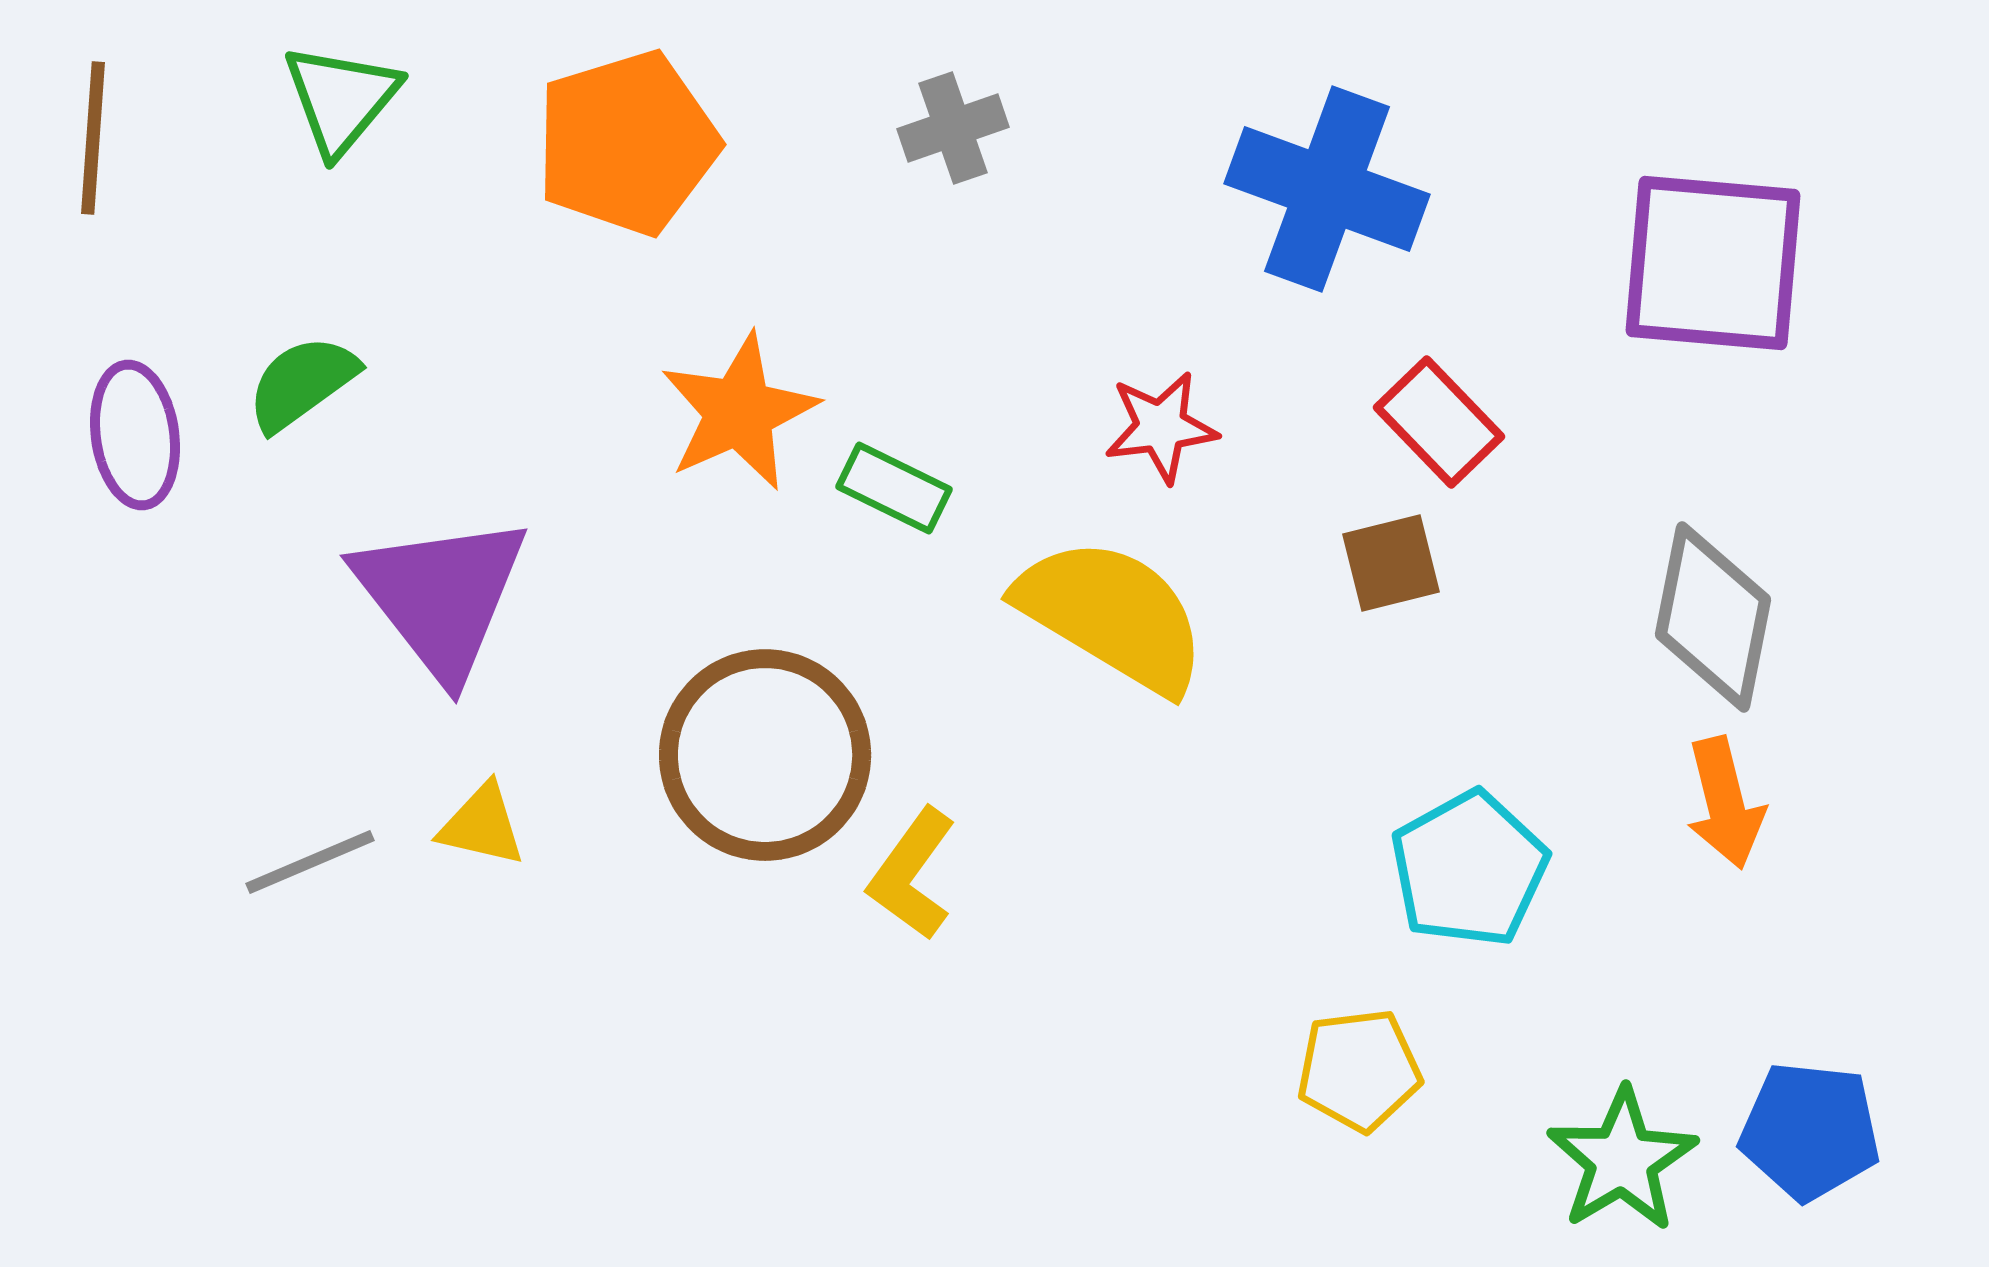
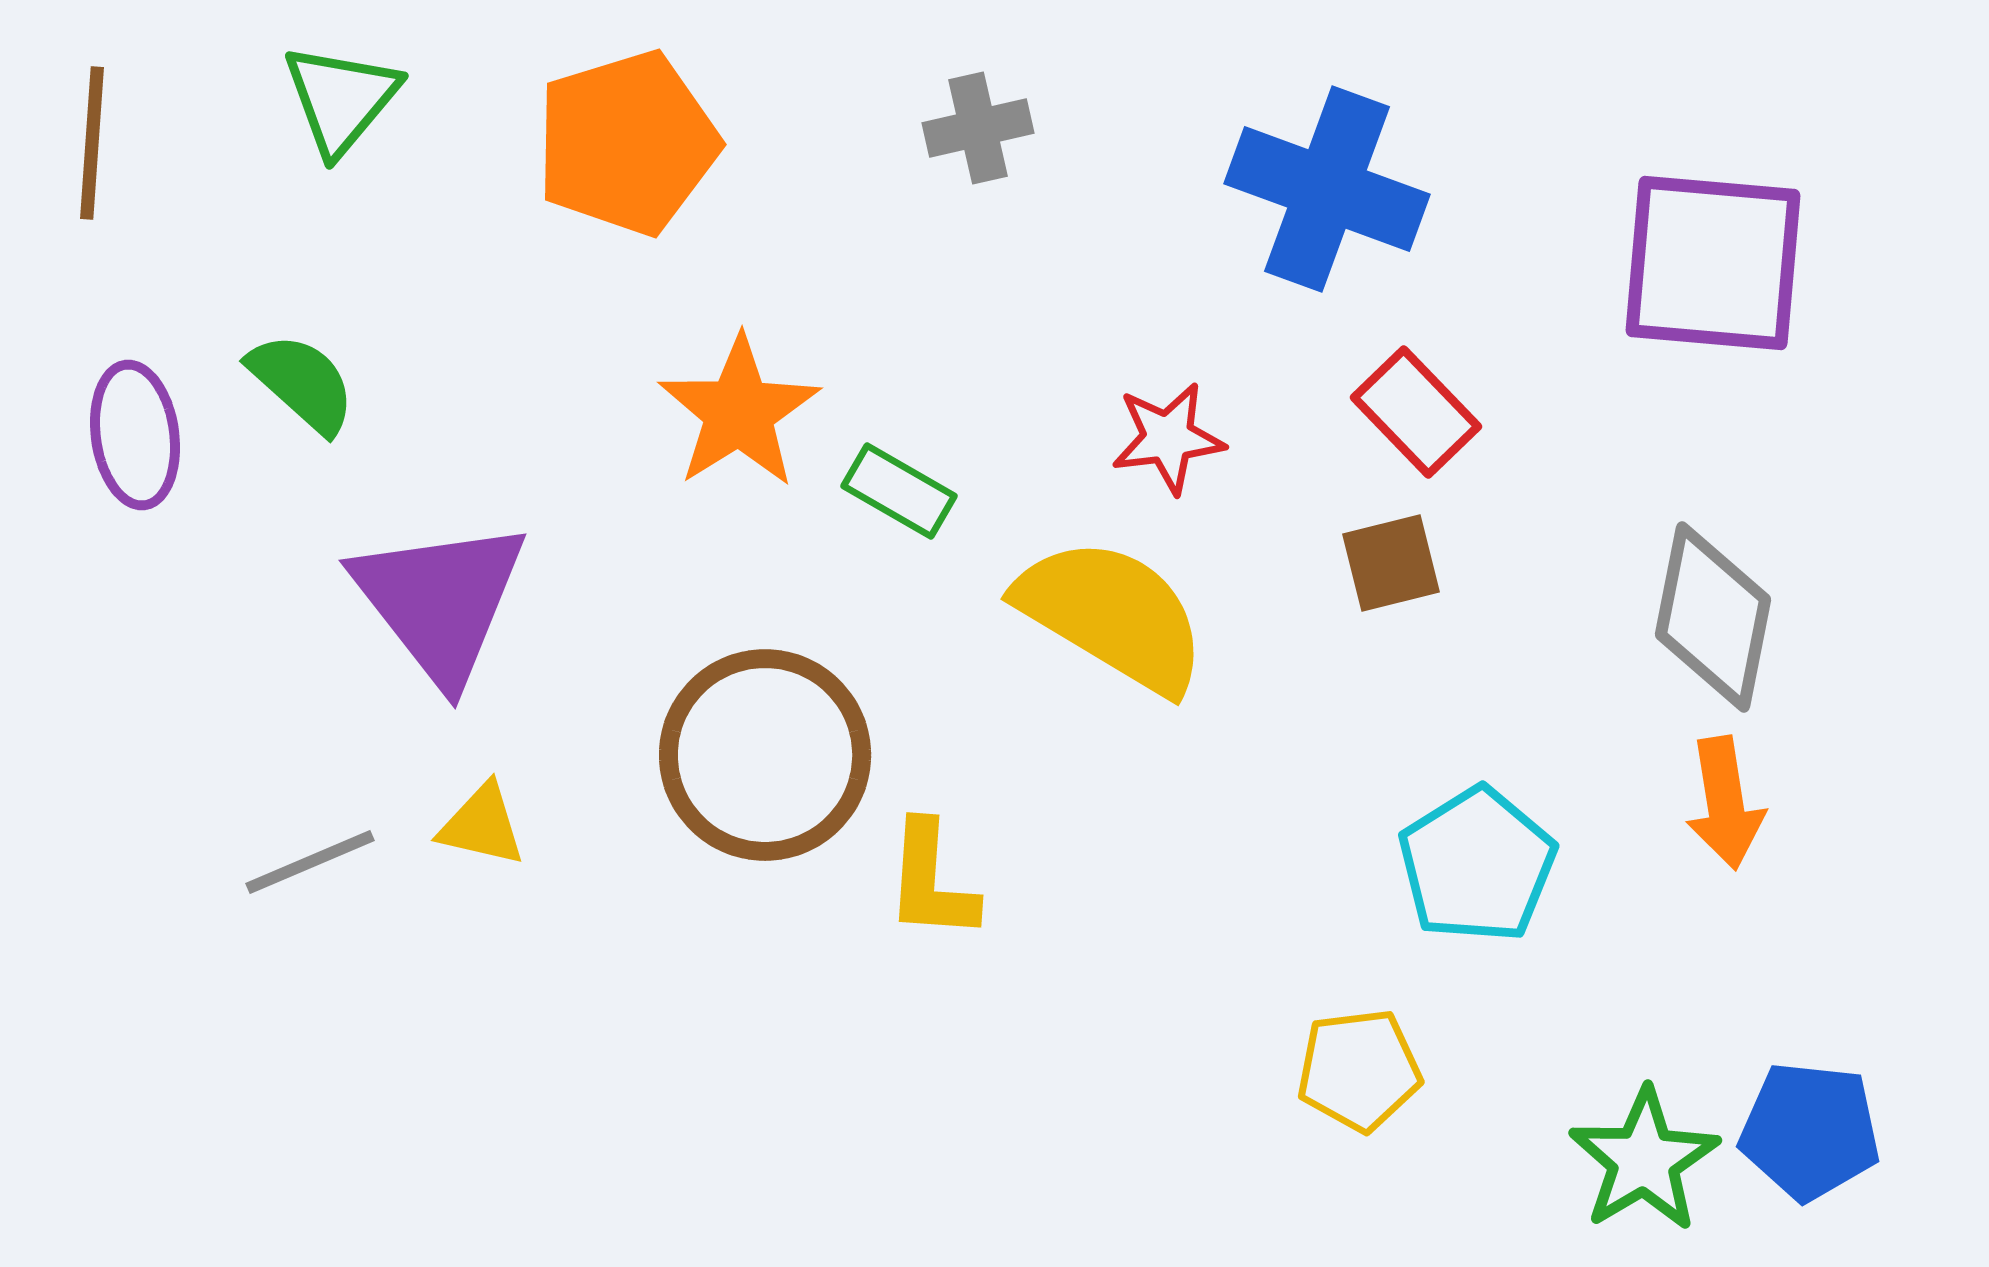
gray cross: moved 25 px right; rotated 6 degrees clockwise
brown line: moved 1 px left, 5 px down
green semicircle: rotated 78 degrees clockwise
orange star: rotated 8 degrees counterclockwise
red rectangle: moved 23 px left, 10 px up
red star: moved 7 px right, 11 px down
green rectangle: moved 5 px right, 3 px down; rotated 4 degrees clockwise
purple triangle: moved 1 px left, 5 px down
orange arrow: rotated 5 degrees clockwise
cyan pentagon: moved 8 px right, 4 px up; rotated 3 degrees counterclockwise
yellow L-shape: moved 19 px right, 7 px down; rotated 32 degrees counterclockwise
green star: moved 22 px right
